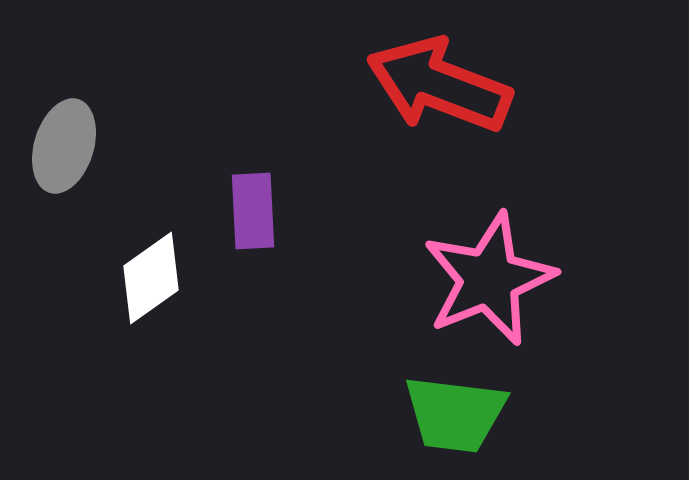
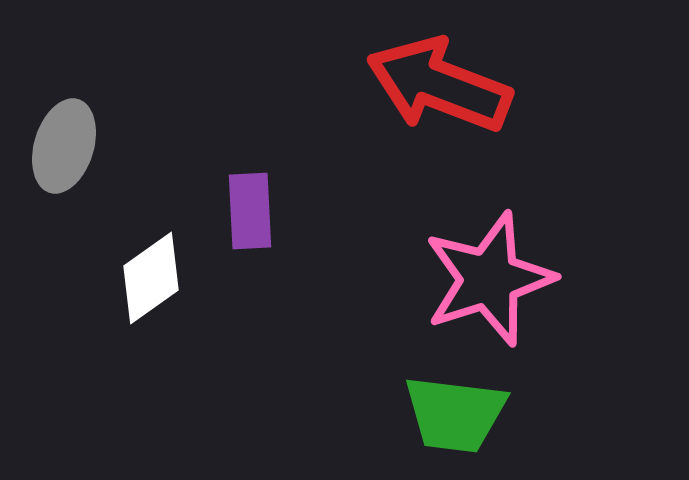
purple rectangle: moved 3 px left
pink star: rotated 4 degrees clockwise
